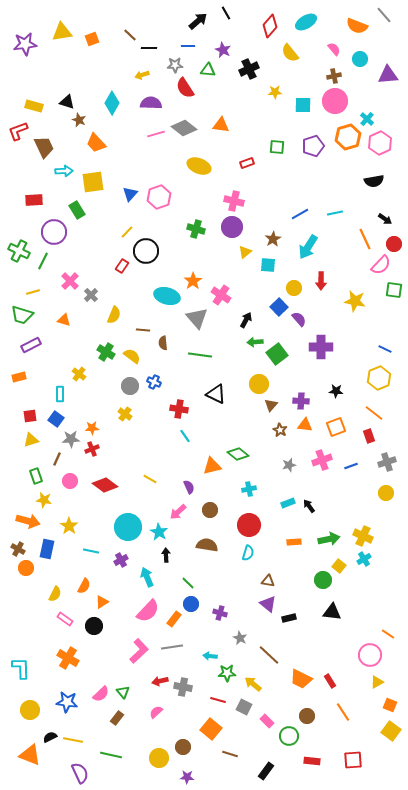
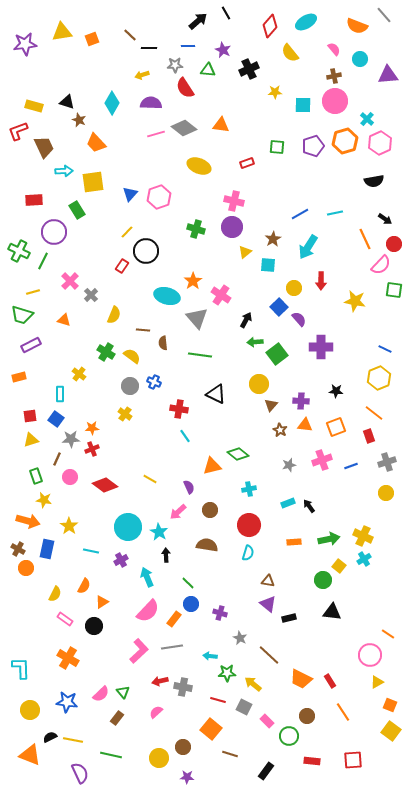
orange hexagon at (348, 137): moved 3 px left, 4 px down
pink circle at (70, 481): moved 4 px up
